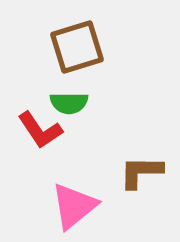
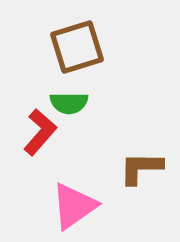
red L-shape: moved 2 px down; rotated 105 degrees counterclockwise
brown L-shape: moved 4 px up
pink triangle: rotated 4 degrees clockwise
